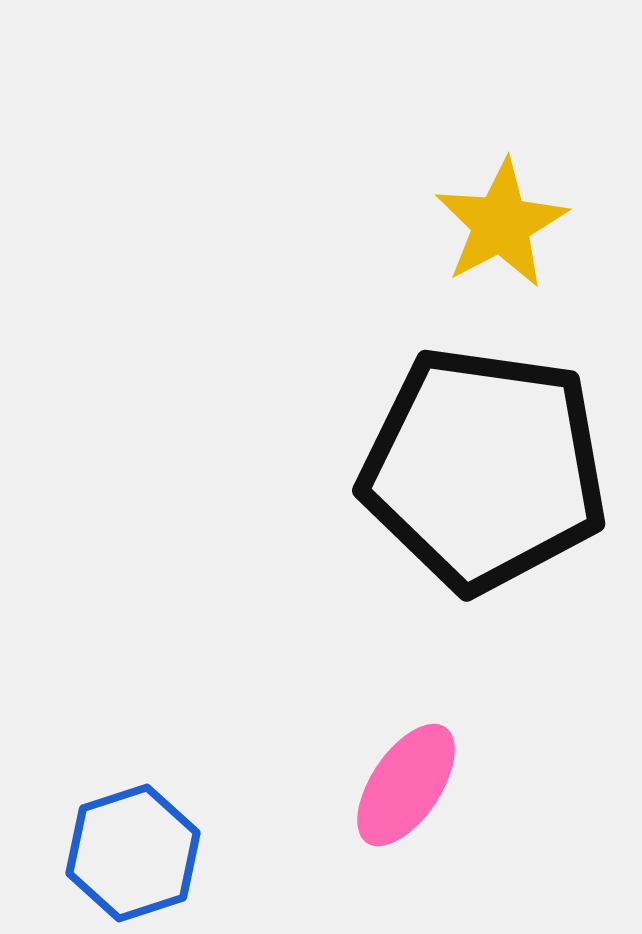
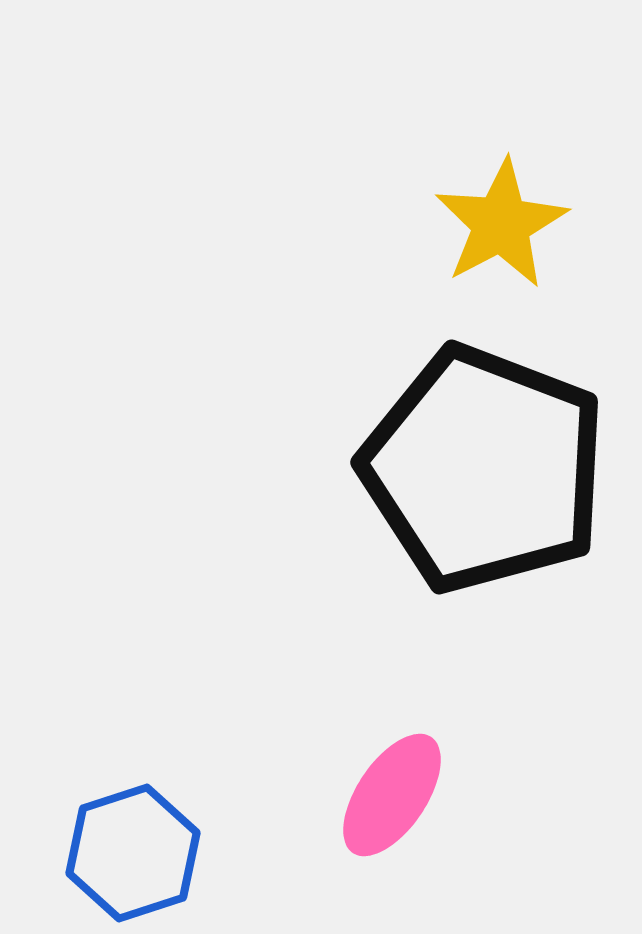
black pentagon: rotated 13 degrees clockwise
pink ellipse: moved 14 px left, 10 px down
